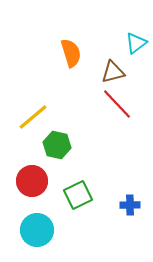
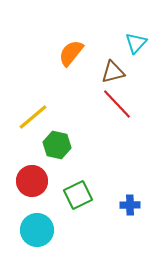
cyan triangle: rotated 10 degrees counterclockwise
orange semicircle: rotated 124 degrees counterclockwise
